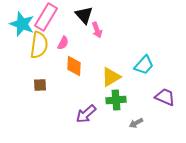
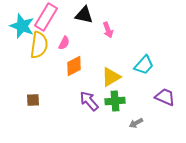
black triangle: rotated 36 degrees counterclockwise
cyan star: moved 2 px down
pink arrow: moved 11 px right
pink semicircle: moved 1 px right
orange diamond: rotated 60 degrees clockwise
brown square: moved 7 px left, 15 px down
green cross: moved 1 px left, 1 px down
purple arrow: moved 3 px right, 13 px up; rotated 90 degrees clockwise
